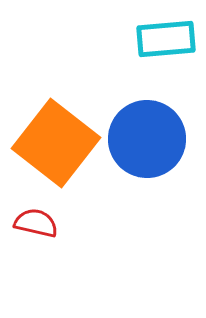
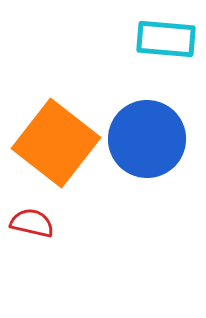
cyan rectangle: rotated 10 degrees clockwise
red semicircle: moved 4 px left
